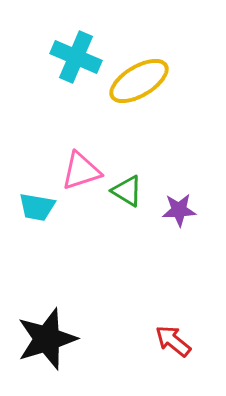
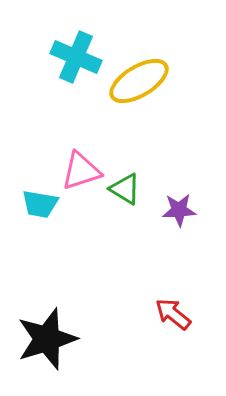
green triangle: moved 2 px left, 2 px up
cyan trapezoid: moved 3 px right, 3 px up
red arrow: moved 27 px up
